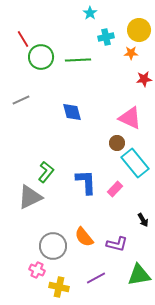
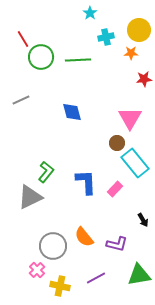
pink triangle: rotated 35 degrees clockwise
pink cross: rotated 21 degrees clockwise
yellow cross: moved 1 px right, 1 px up
